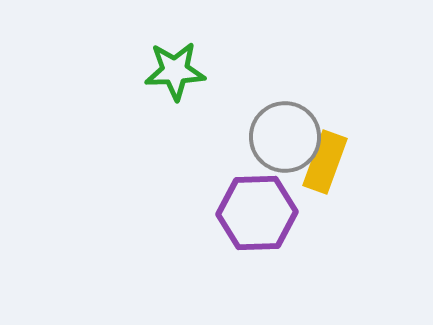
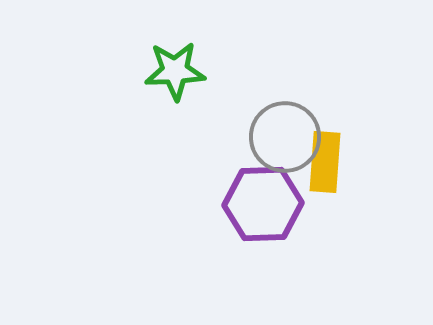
yellow rectangle: rotated 16 degrees counterclockwise
purple hexagon: moved 6 px right, 9 px up
